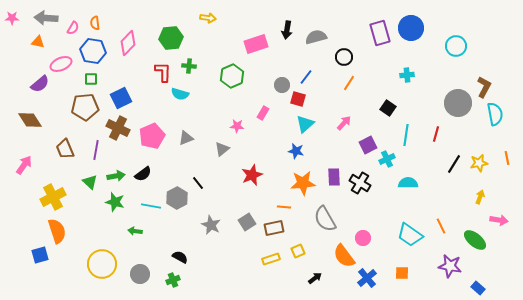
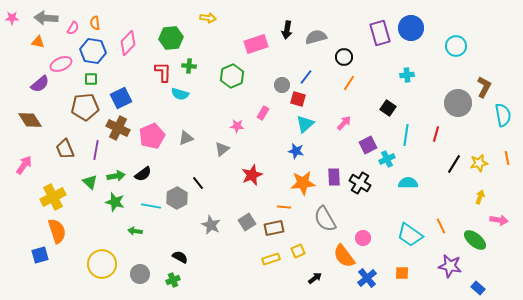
cyan semicircle at (495, 114): moved 8 px right, 1 px down
